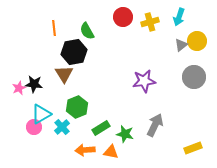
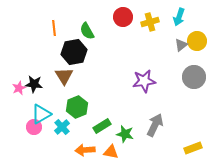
brown triangle: moved 2 px down
green rectangle: moved 1 px right, 2 px up
